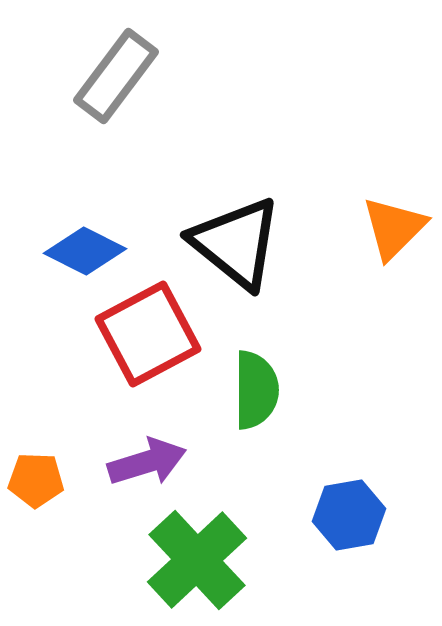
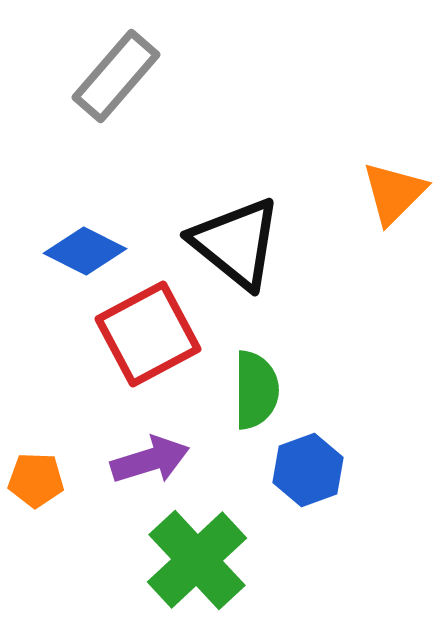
gray rectangle: rotated 4 degrees clockwise
orange triangle: moved 35 px up
purple arrow: moved 3 px right, 2 px up
blue hexagon: moved 41 px left, 45 px up; rotated 10 degrees counterclockwise
